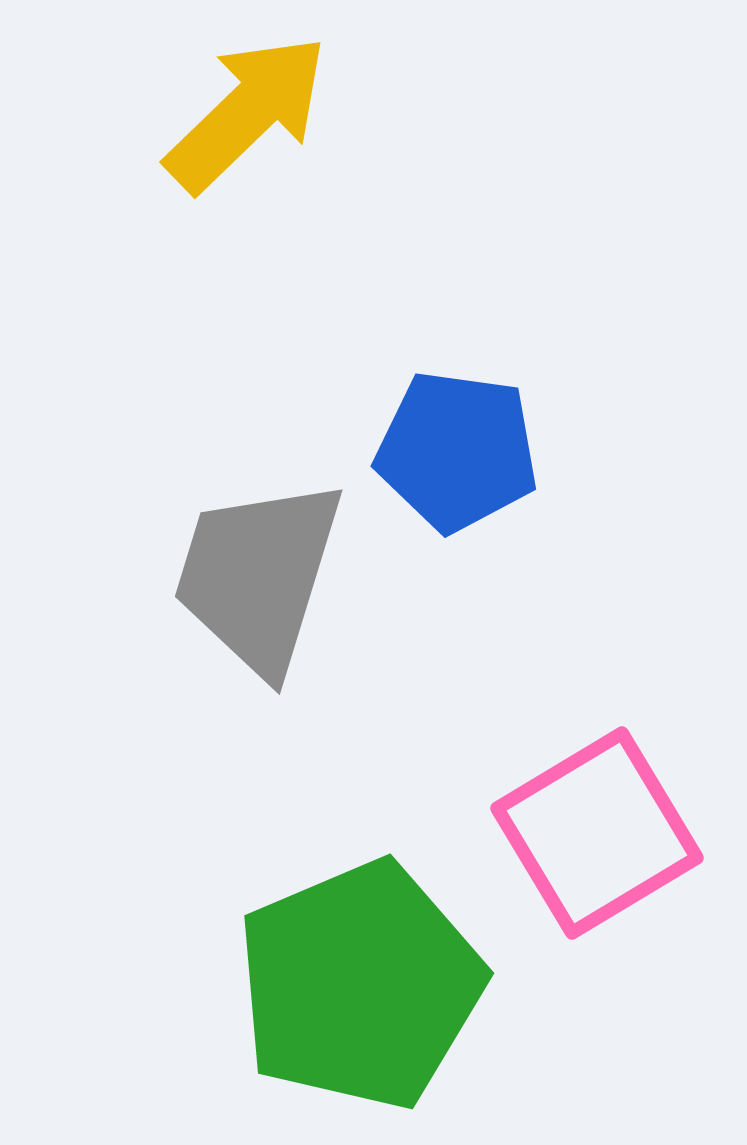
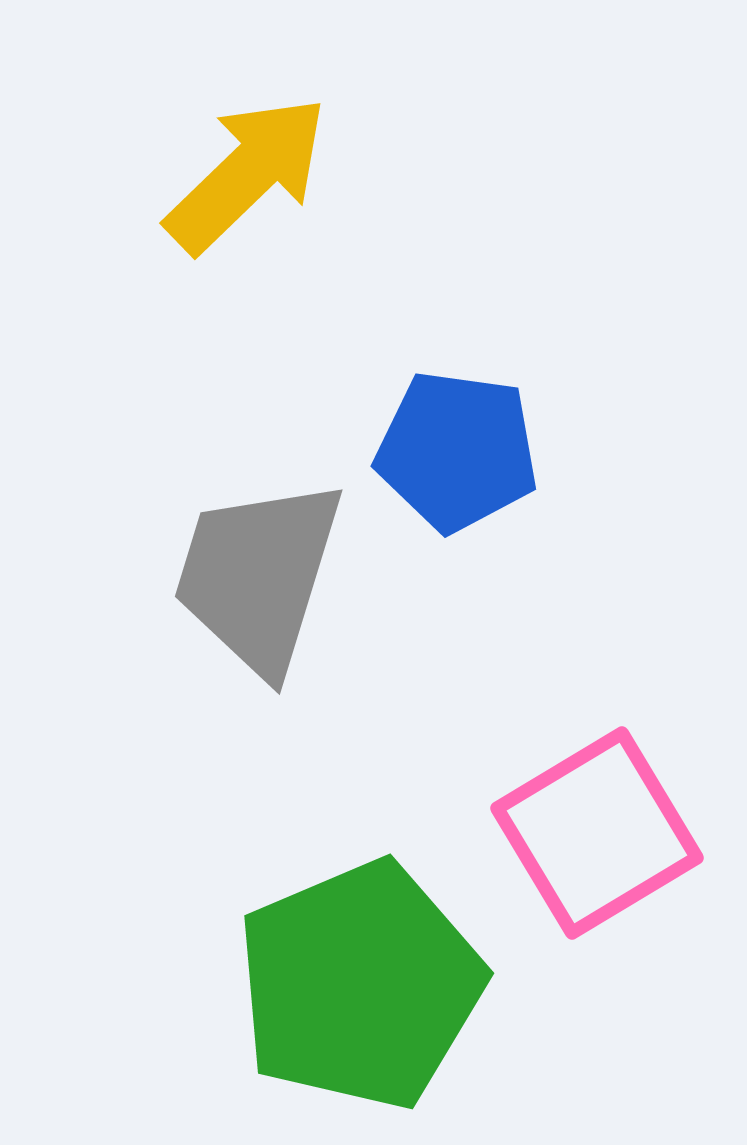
yellow arrow: moved 61 px down
